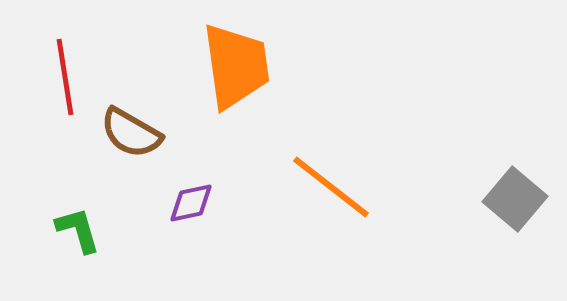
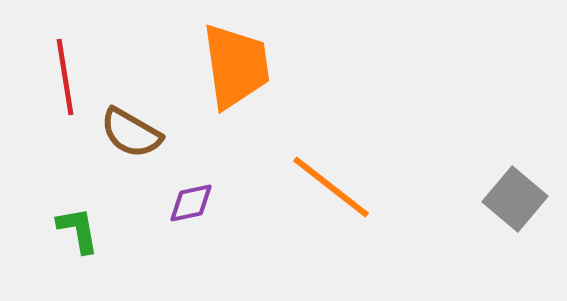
green L-shape: rotated 6 degrees clockwise
